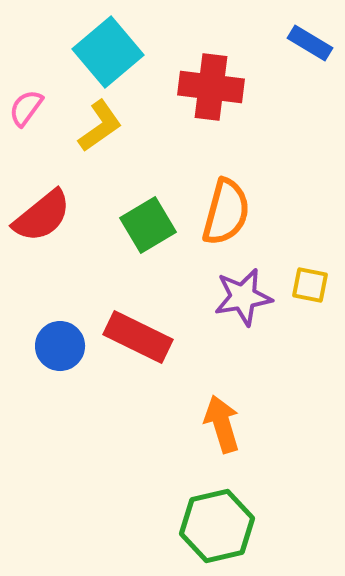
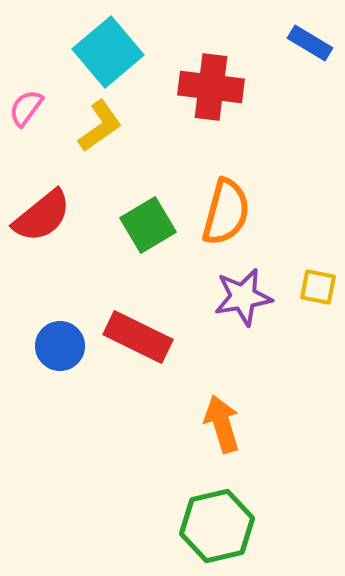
yellow square: moved 8 px right, 2 px down
